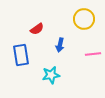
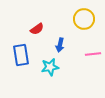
cyan star: moved 1 px left, 8 px up
